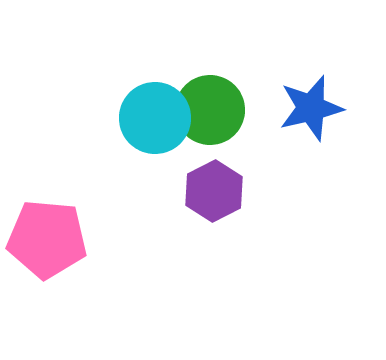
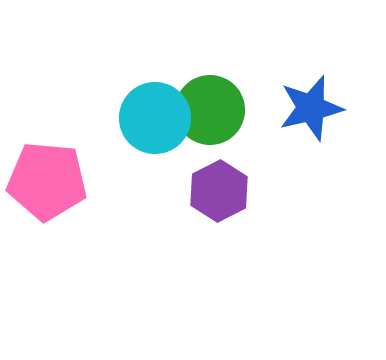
purple hexagon: moved 5 px right
pink pentagon: moved 58 px up
